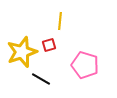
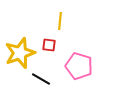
red square: rotated 24 degrees clockwise
yellow star: moved 2 px left, 1 px down
pink pentagon: moved 6 px left, 1 px down
